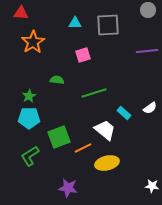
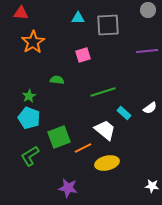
cyan triangle: moved 3 px right, 5 px up
green line: moved 9 px right, 1 px up
cyan pentagon: rotated 20 degrees clockwise
